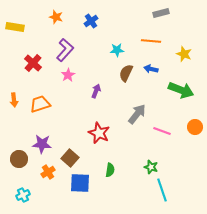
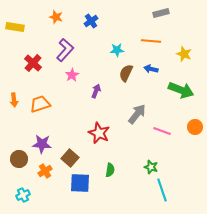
pink star: moved 4 px right
orange cross: moved 3 px left, 1 px up
